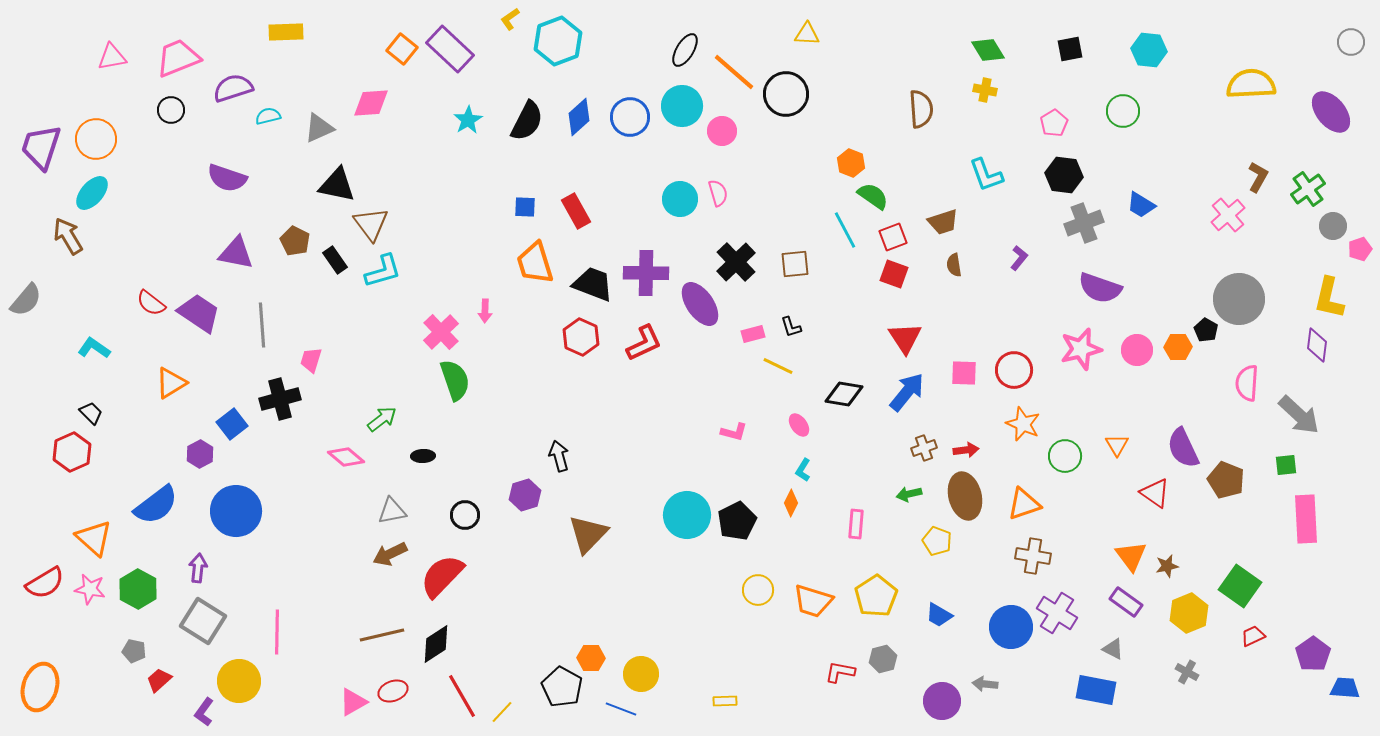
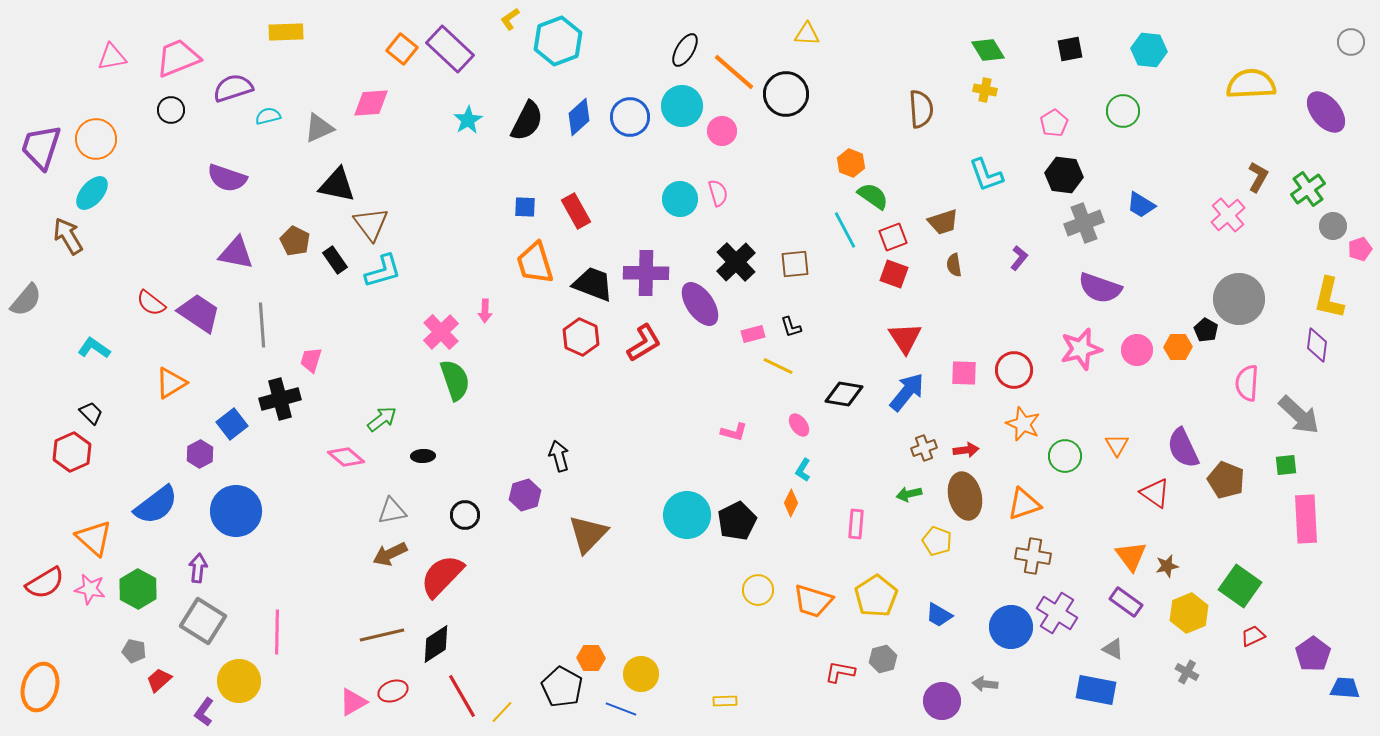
purple ellipse at (1331, 112): moved 5 px left
red L-shape at (644, 343): rotated 6 degrees counterclockwise
